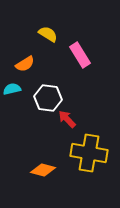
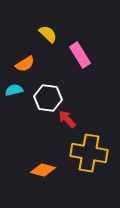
yellow semicircle: rotated 12 degrees clockwise
cyan semicircle: moved 2 px right, 1 px down
